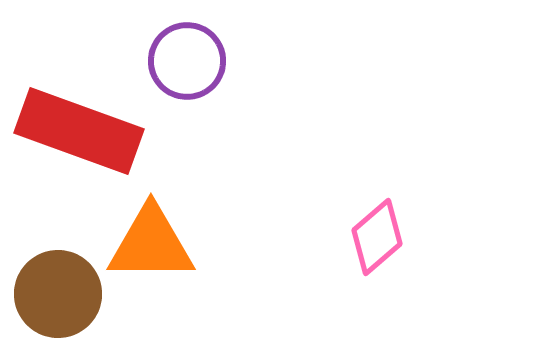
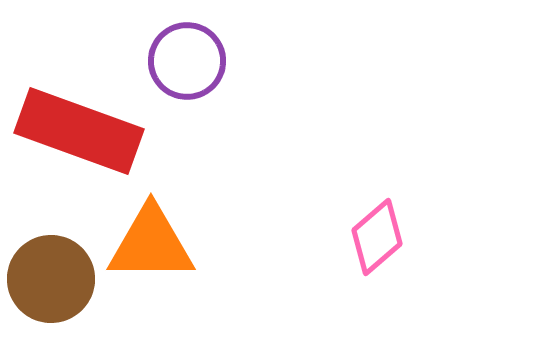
brown circle: moved 7 px left, 15 px up
